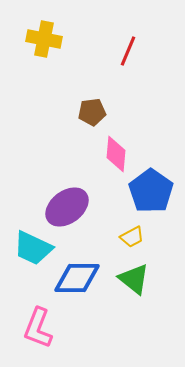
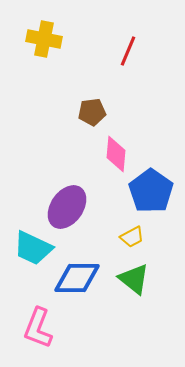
purple ellipse: rotated 18 degrees counterclockwise
